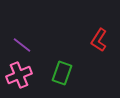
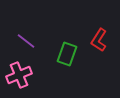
purple line: moved 4 px right, 4 px up
green rectangle: moved 5 px right, 19 px up
